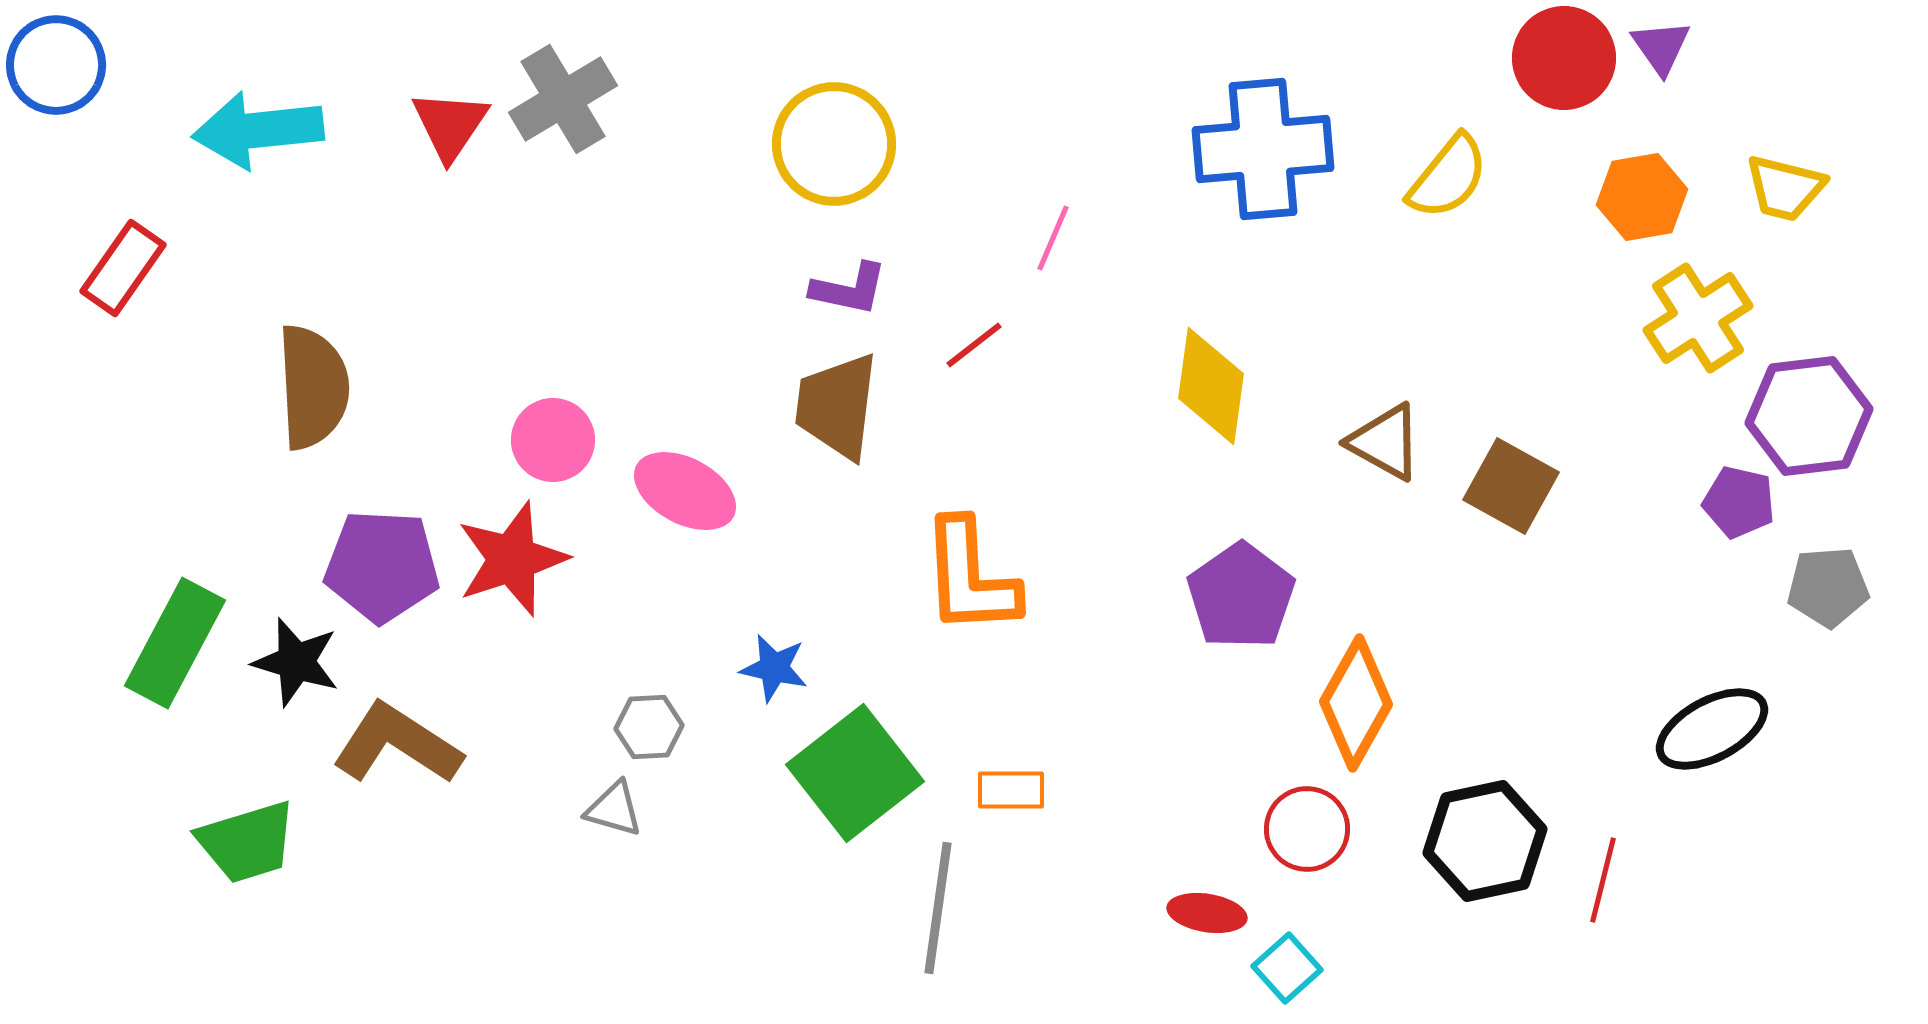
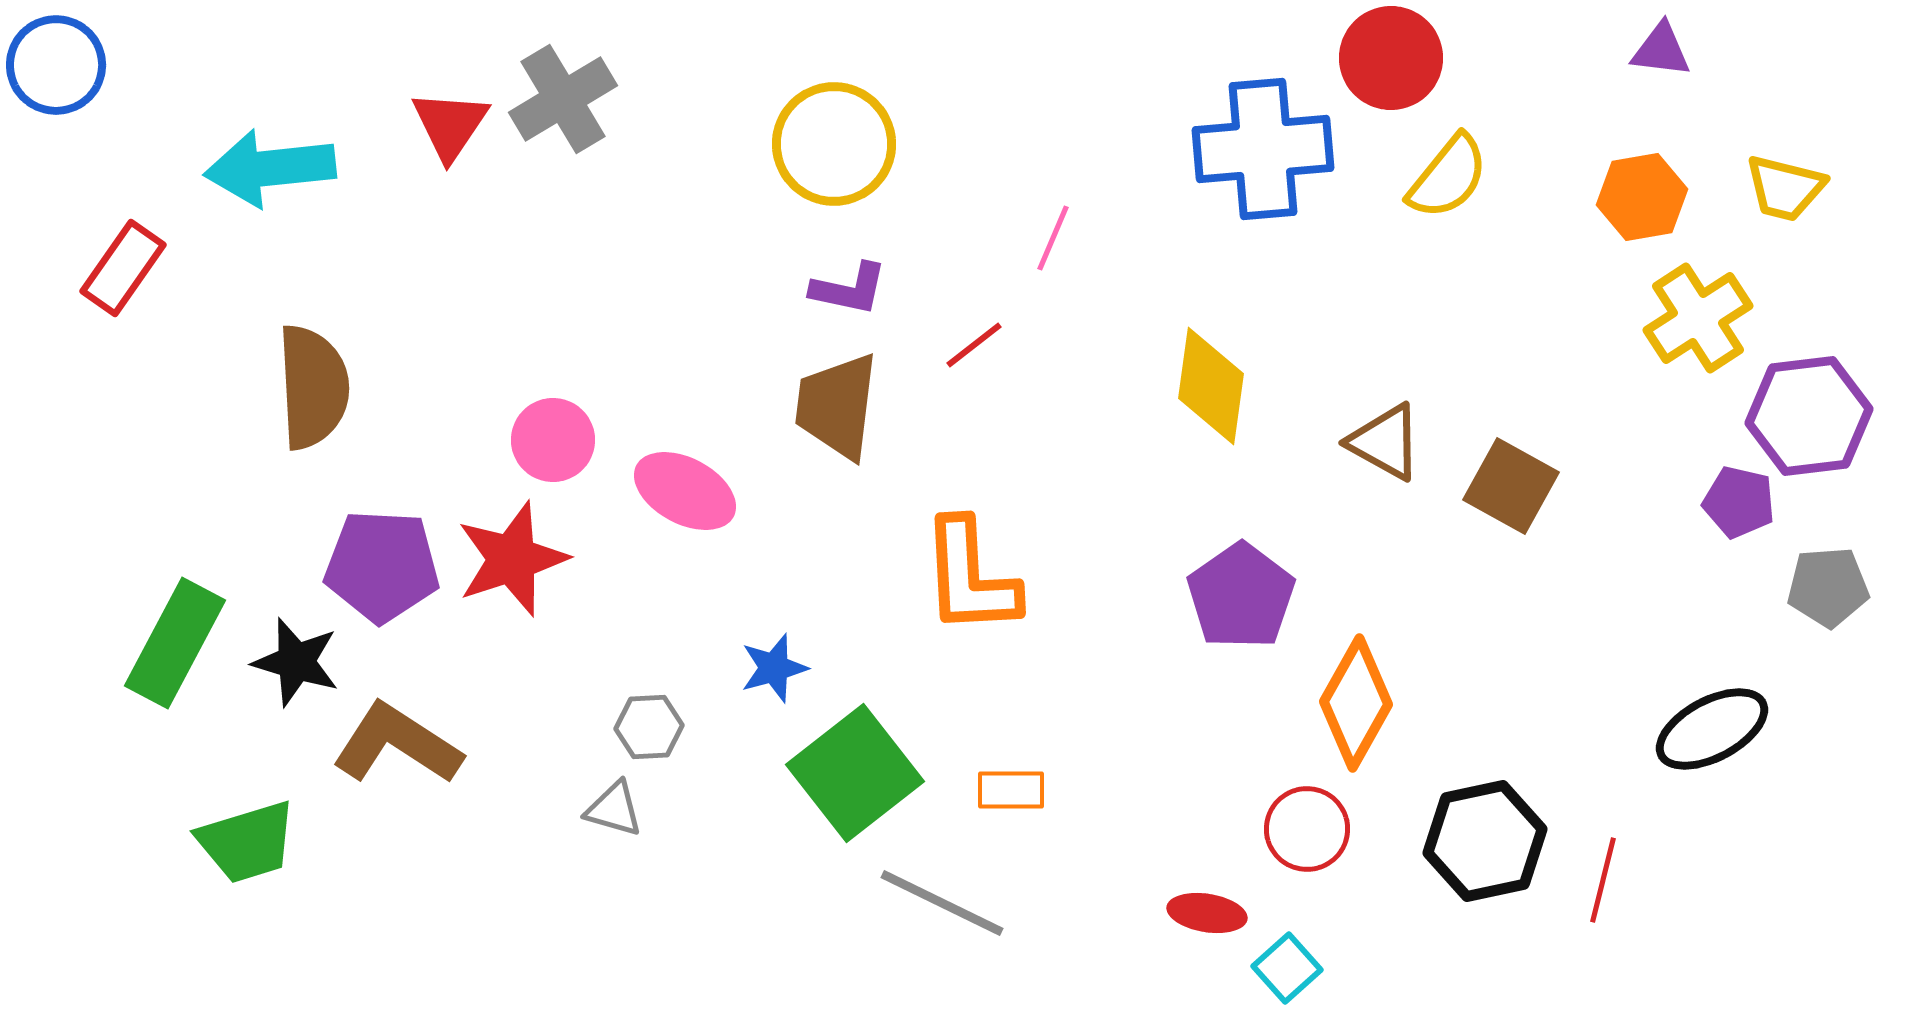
purple triangle at (1661, 47): moved 3 px down; rotated 48 degrees counterclockwise
red circle at (1564, 58): moved 173 px left
cyan arrow at (258, 130): moved 12 px right, 38 px down
blue star at (774, 668): rotated 28 degrees counterclockwise
gray line at (938, 908): moved 4 px right, 5 px up; rotated 72 degrees counterclockwise
